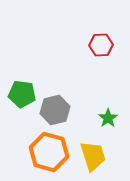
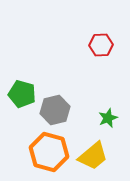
green pentagon: rotated 8 degrees clockwise
green star: rotated 12 degrees clockwise
yellow trapezoid: rotated 68 degrees clockwise
